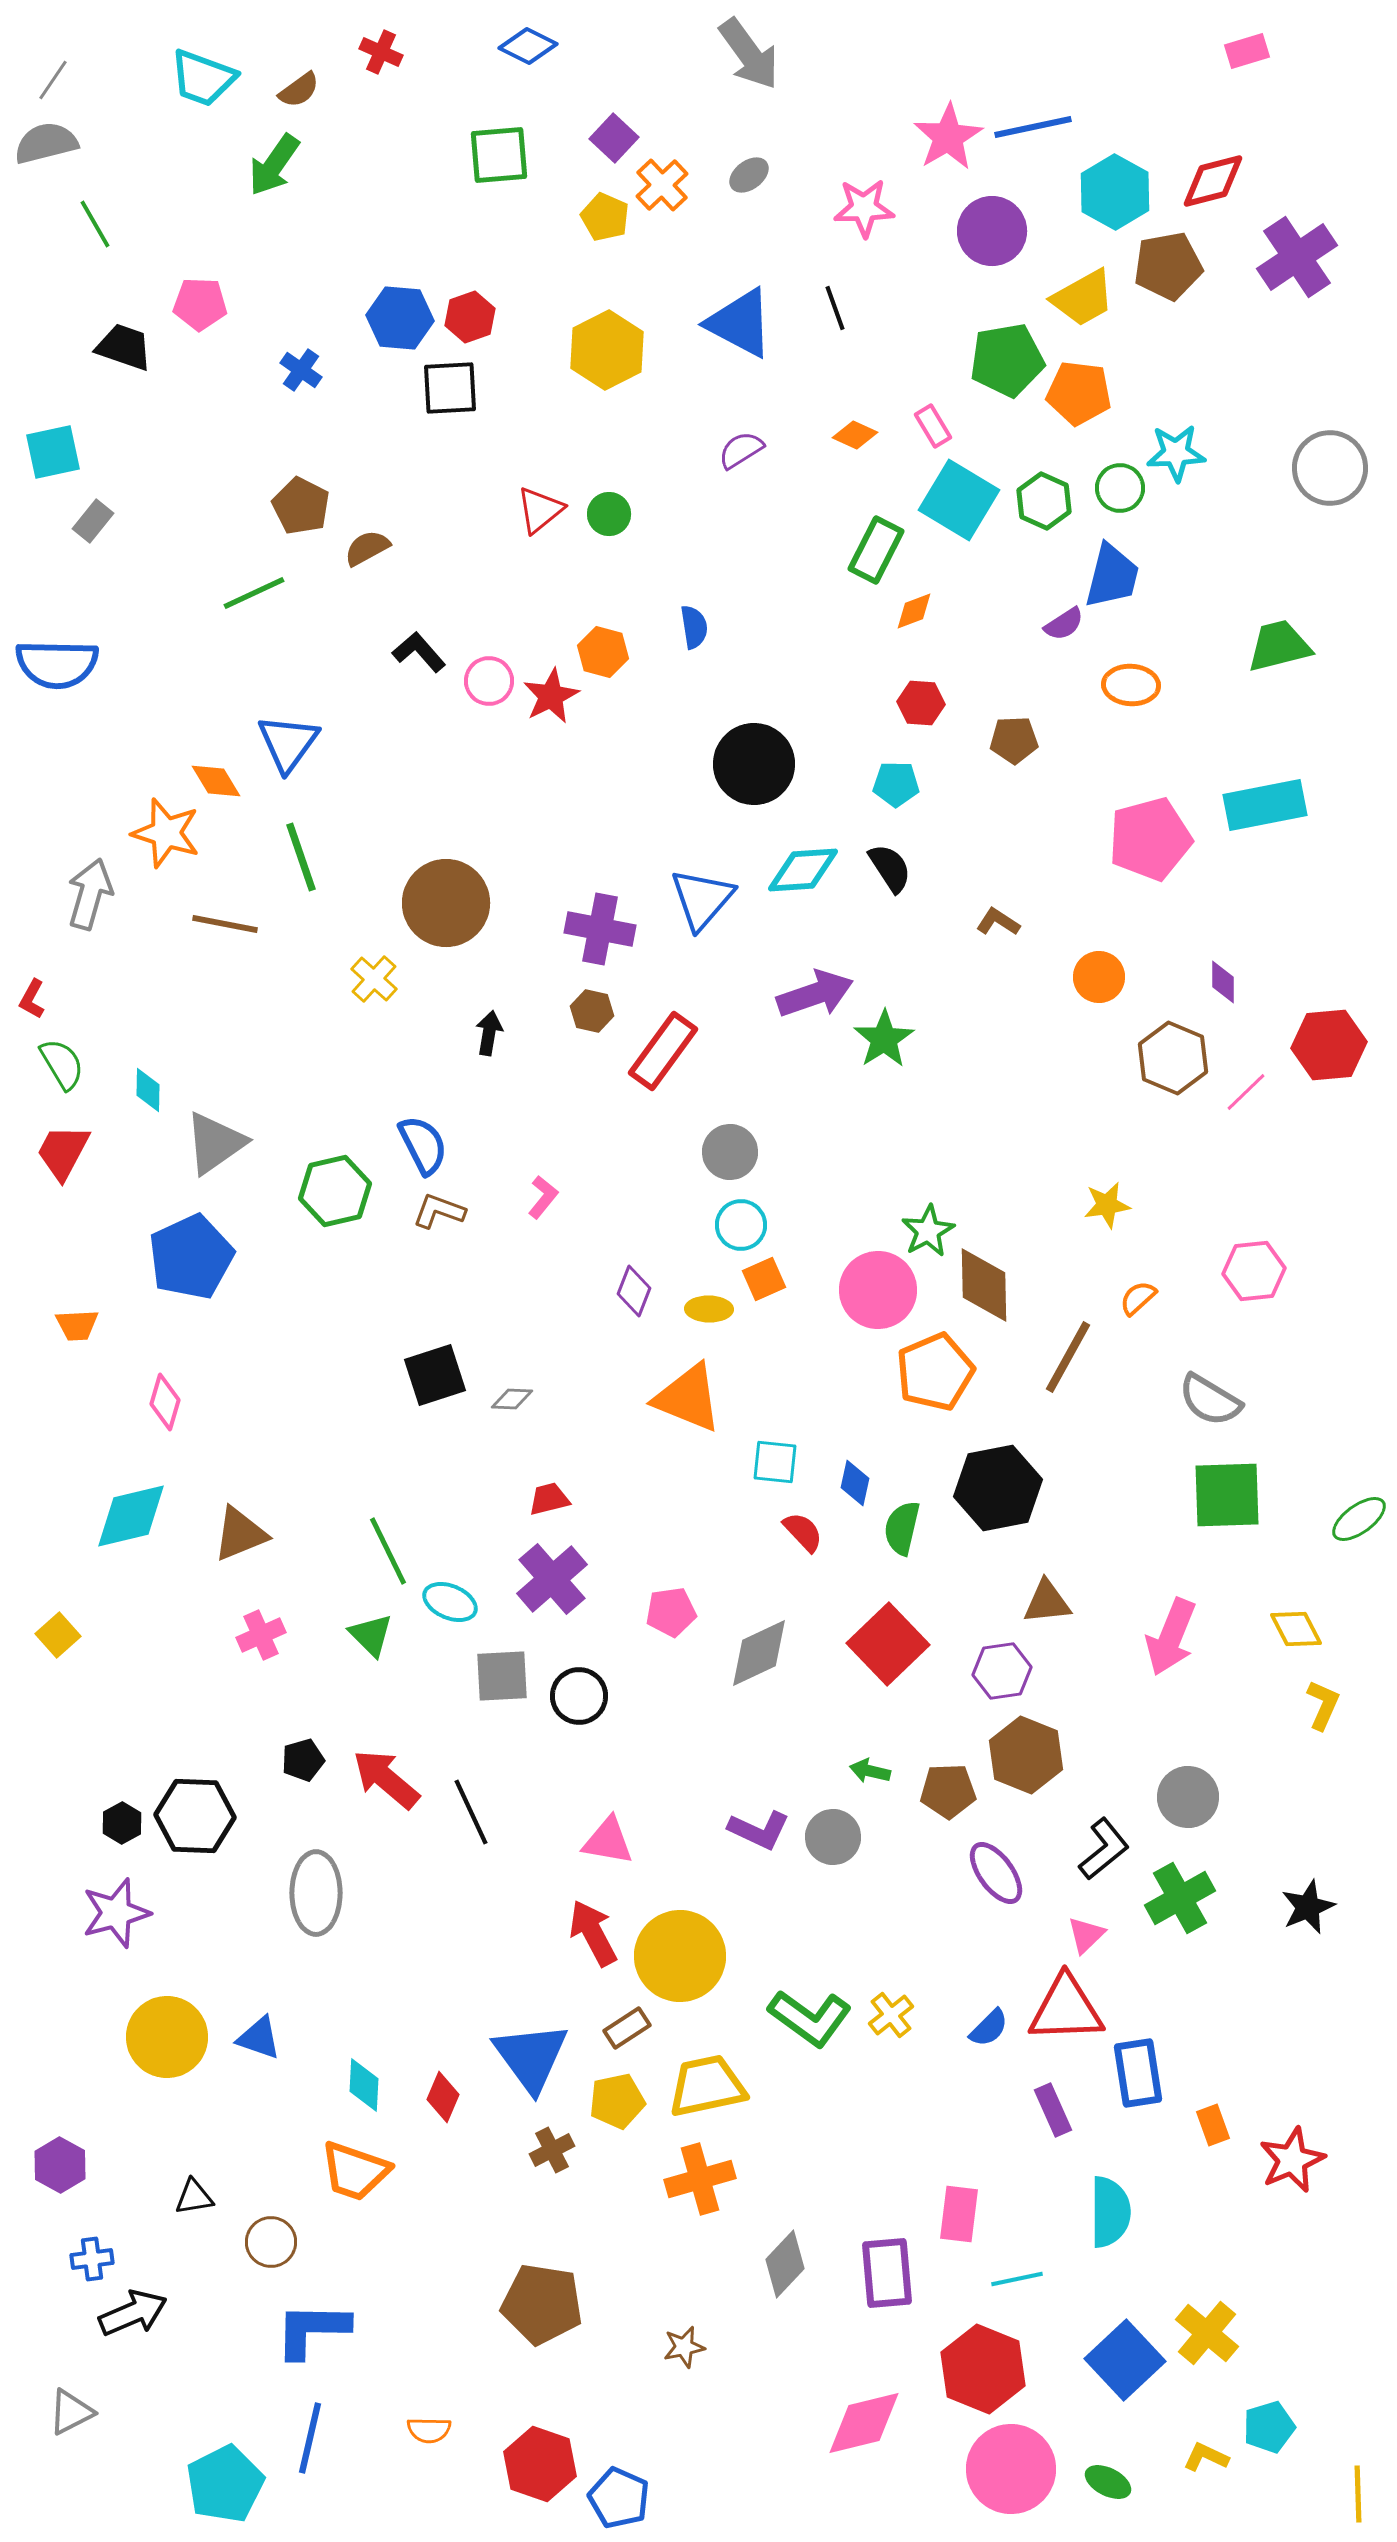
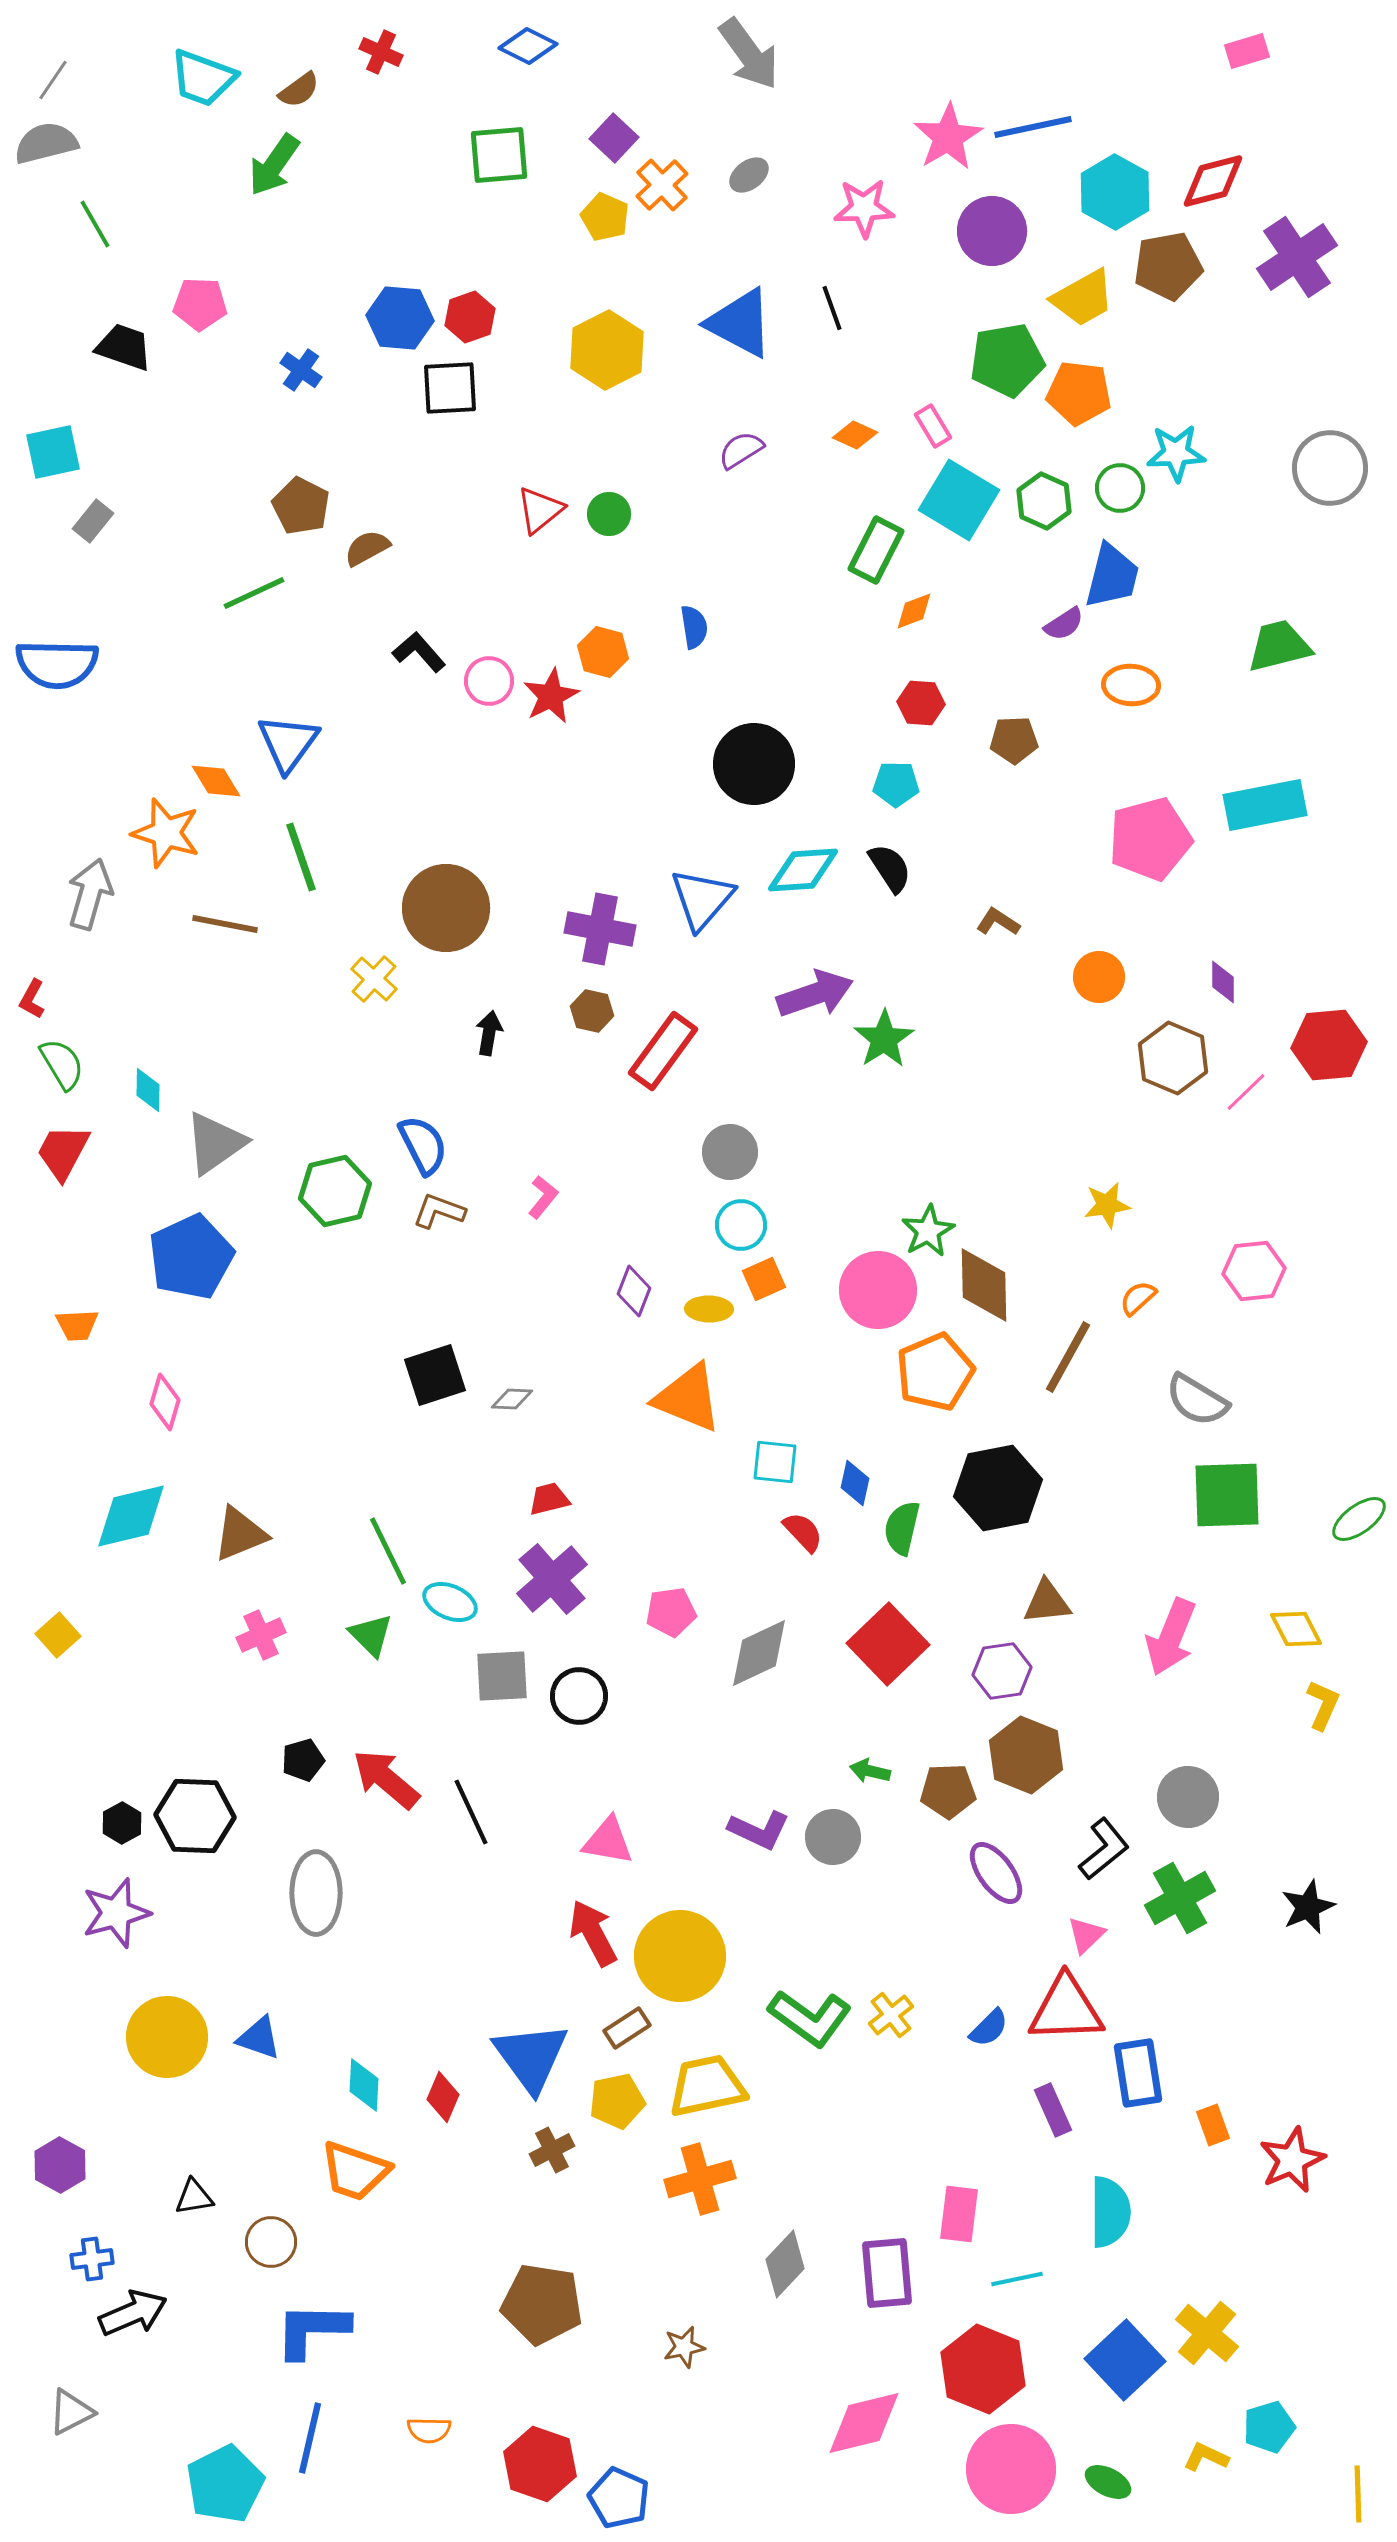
black line at (835, 308): moved 3 px left
brown circle at (446, 903): moved 5 px down
gray semicircle at (1210, 1400): moved 13 px left
